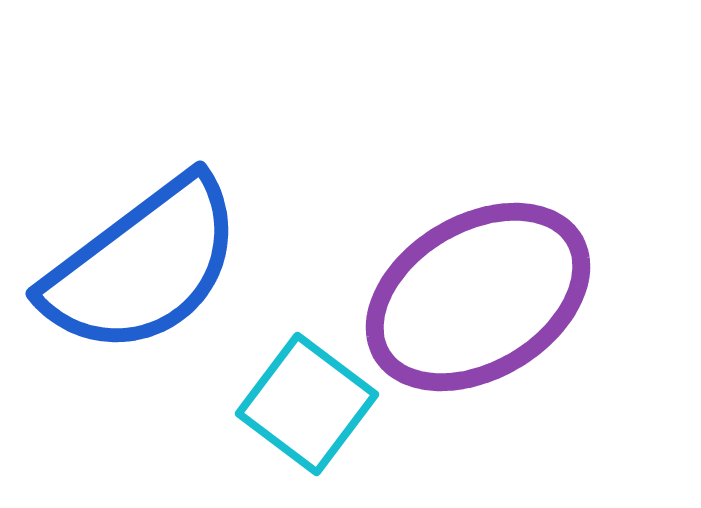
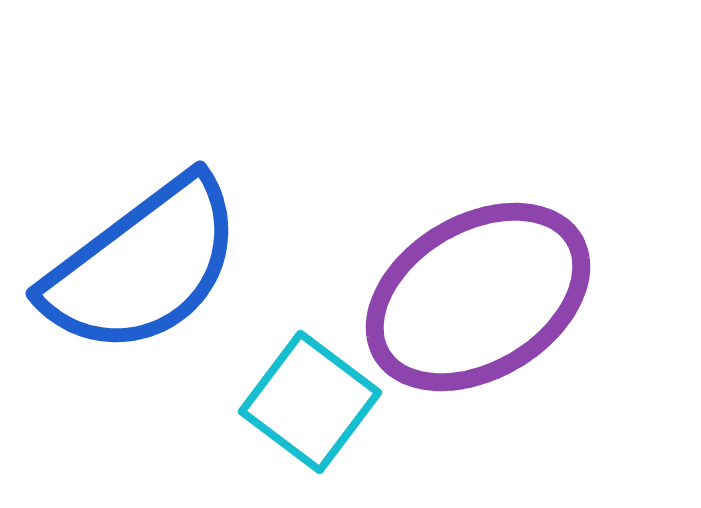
cyan square: moved 3 px right, 2 px up
